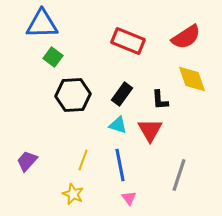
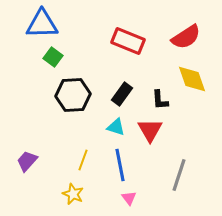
cyan triangle: moved 2 px left, 2 px down
